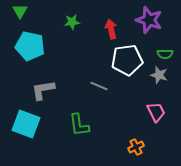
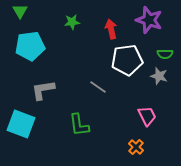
cyan pentagon: rotated 20 degrees counterclockwise
gray star: moved 1 px down
gray line: moved 1 px left, 1 px down; rotated 12 degrees clockwise
pink trapezoid: moved 9 px left, 4 px down
cyan square: moved 5 px left
orange cross: rotated 21 degrees counterclockwise
